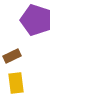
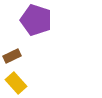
yellow rectangle: rotated 35 degrees counterclockwise
